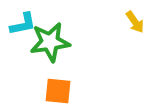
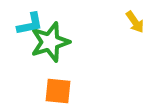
cyan L-shape: moved 7 px right
green star: rotated 9 degrees counterclockwise
